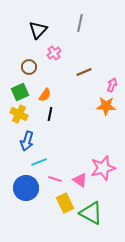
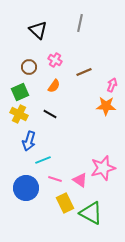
black triangle: rotated 30 degrees counterclockwise
pink cross: moved 1 px right, 7 px down; rotated 24 degrees counterclockwise
orange semicircle: moved 9 px right, 9 px up
black line: rotated 72 degrees counterclockwise
blue arrow: moved 2 px right
cyan line: moved 4 px right, 2 px up
